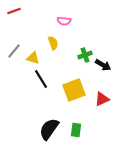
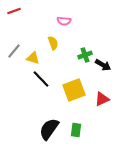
black line: rotated 12 degrees counterclockwise
